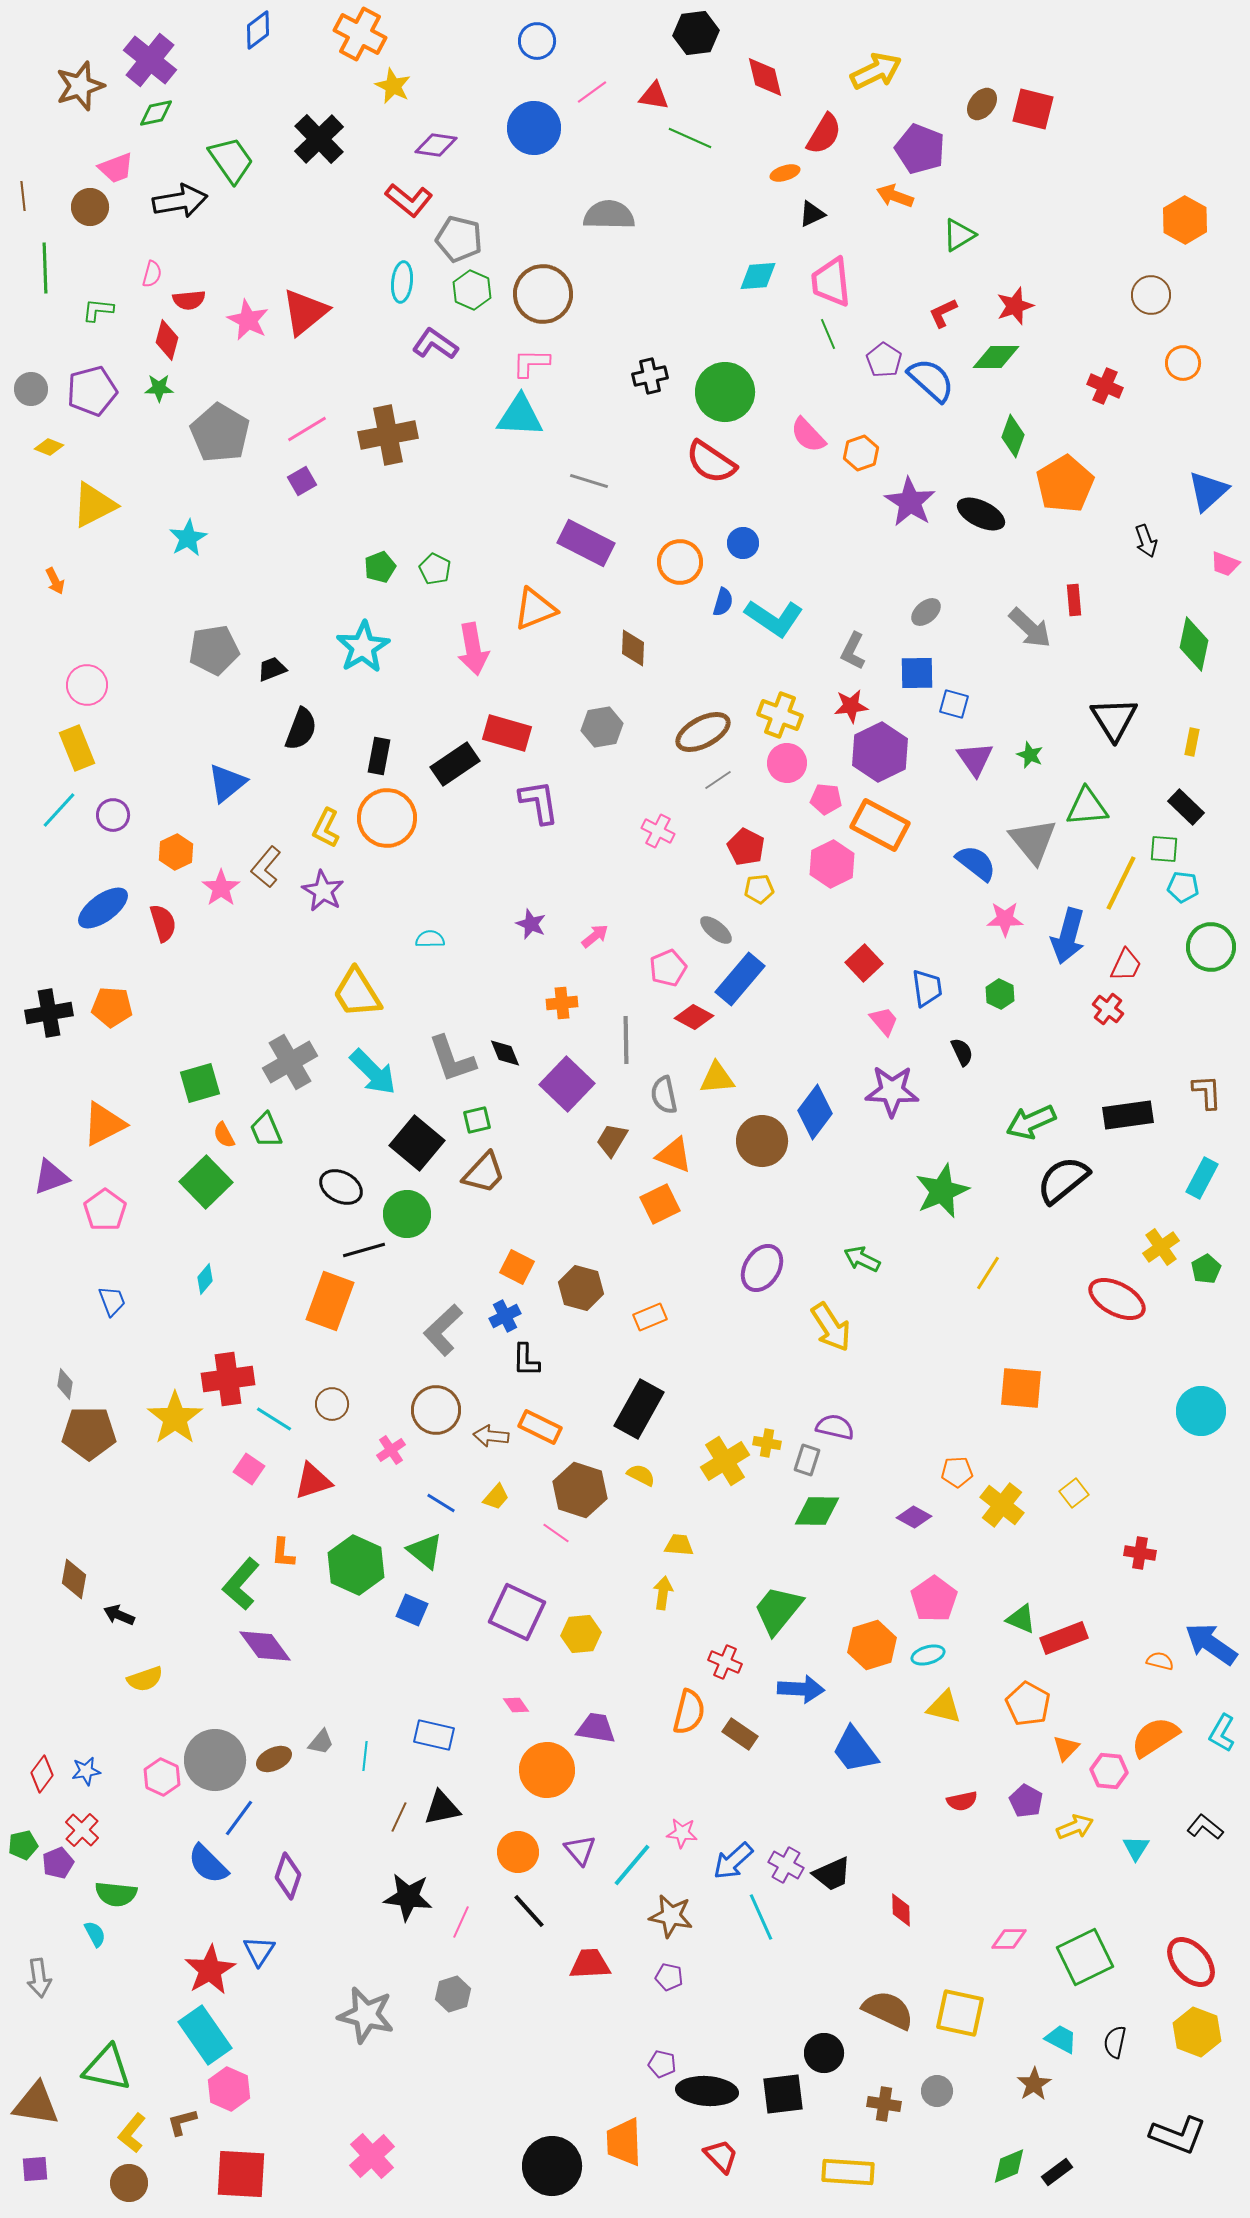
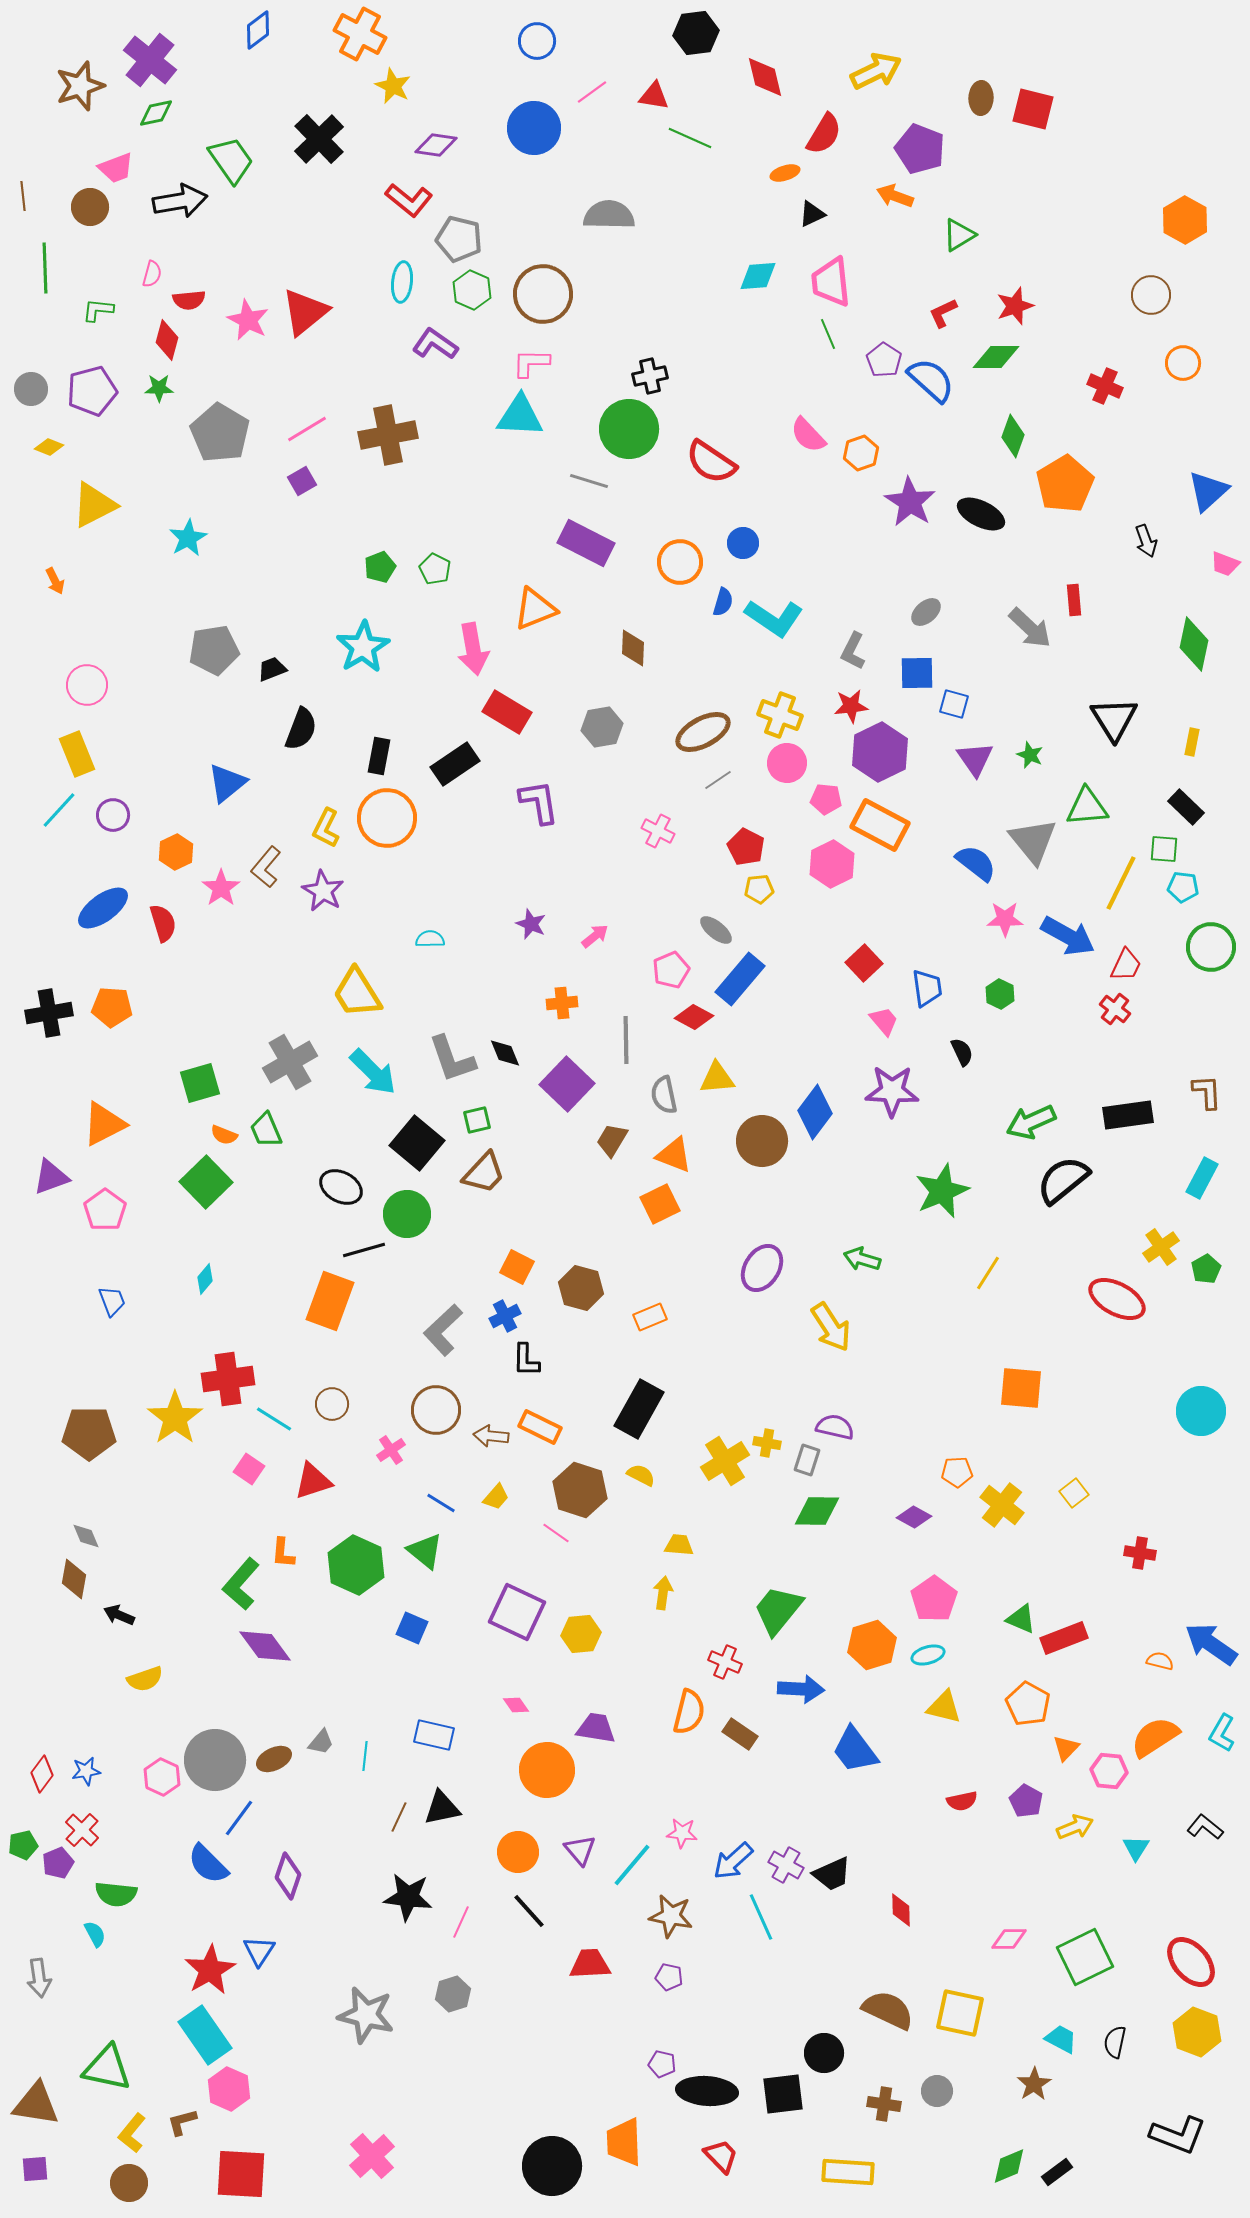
brown ellipse at (982, 104): moved 1 px left, 6 px up; rotated 36 degrees counterclockwise
green circle at (725, 392): moved 96 px left, 37 px down
red rectangle at (507, 733): moved 21 px up; rotated 15 degrees clockwise
yellow rectangle at (77, 748): moved 6 px down
blue arrow at (1068, 936): rotated 76 degrees counterclockwise
pink pentagon at (668, 968): moved 3 px right, 2 px down
red cross at (1108, 1009): moved 7 px right
orange semicircle at (224, 1135): rotated 40 degrees counterclockwise
green arrow at (862, 1259): rotated 9 degrees counterclockwise
gray diamond at (65, 1384): moved 21 px right, 152 px down; rotated 32 degrees counterclockwise
blue square at (412, 1610): moved 18 px down
